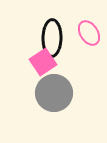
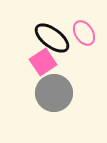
pink ellipse: moved 5 px left
black ellipse: rotated 54 degrees counterclockwise
